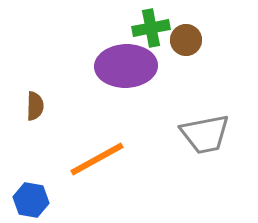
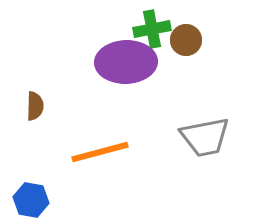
green cross: moved 1 px right, 1 px down
purple ellipse: moved 4 px up
gray trapezoid: moved 3 px down
orange line: moved 3 px right, 7 px up; rotated 14 degrees clockwise
